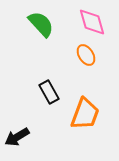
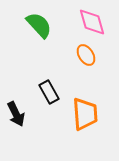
green semicircle: moved 2 px left, 1 px down
orange trapezoid: rotated 24 degrees counterclockwise
black arrow: moved 1 px left, 23 px up; rotated 85 degrees counterclockwise
